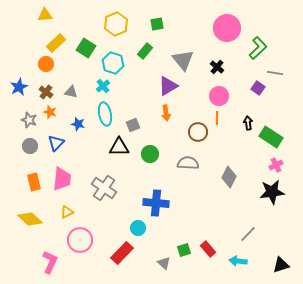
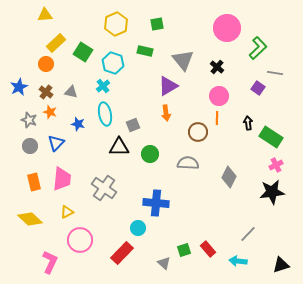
green square at (86, 48): moved 3 px left, 4 px down
green rectangle at (145, 51): rotated 63 degrees clockwise
